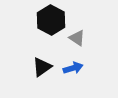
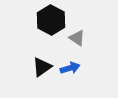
blue arrow: moved 3 px left
